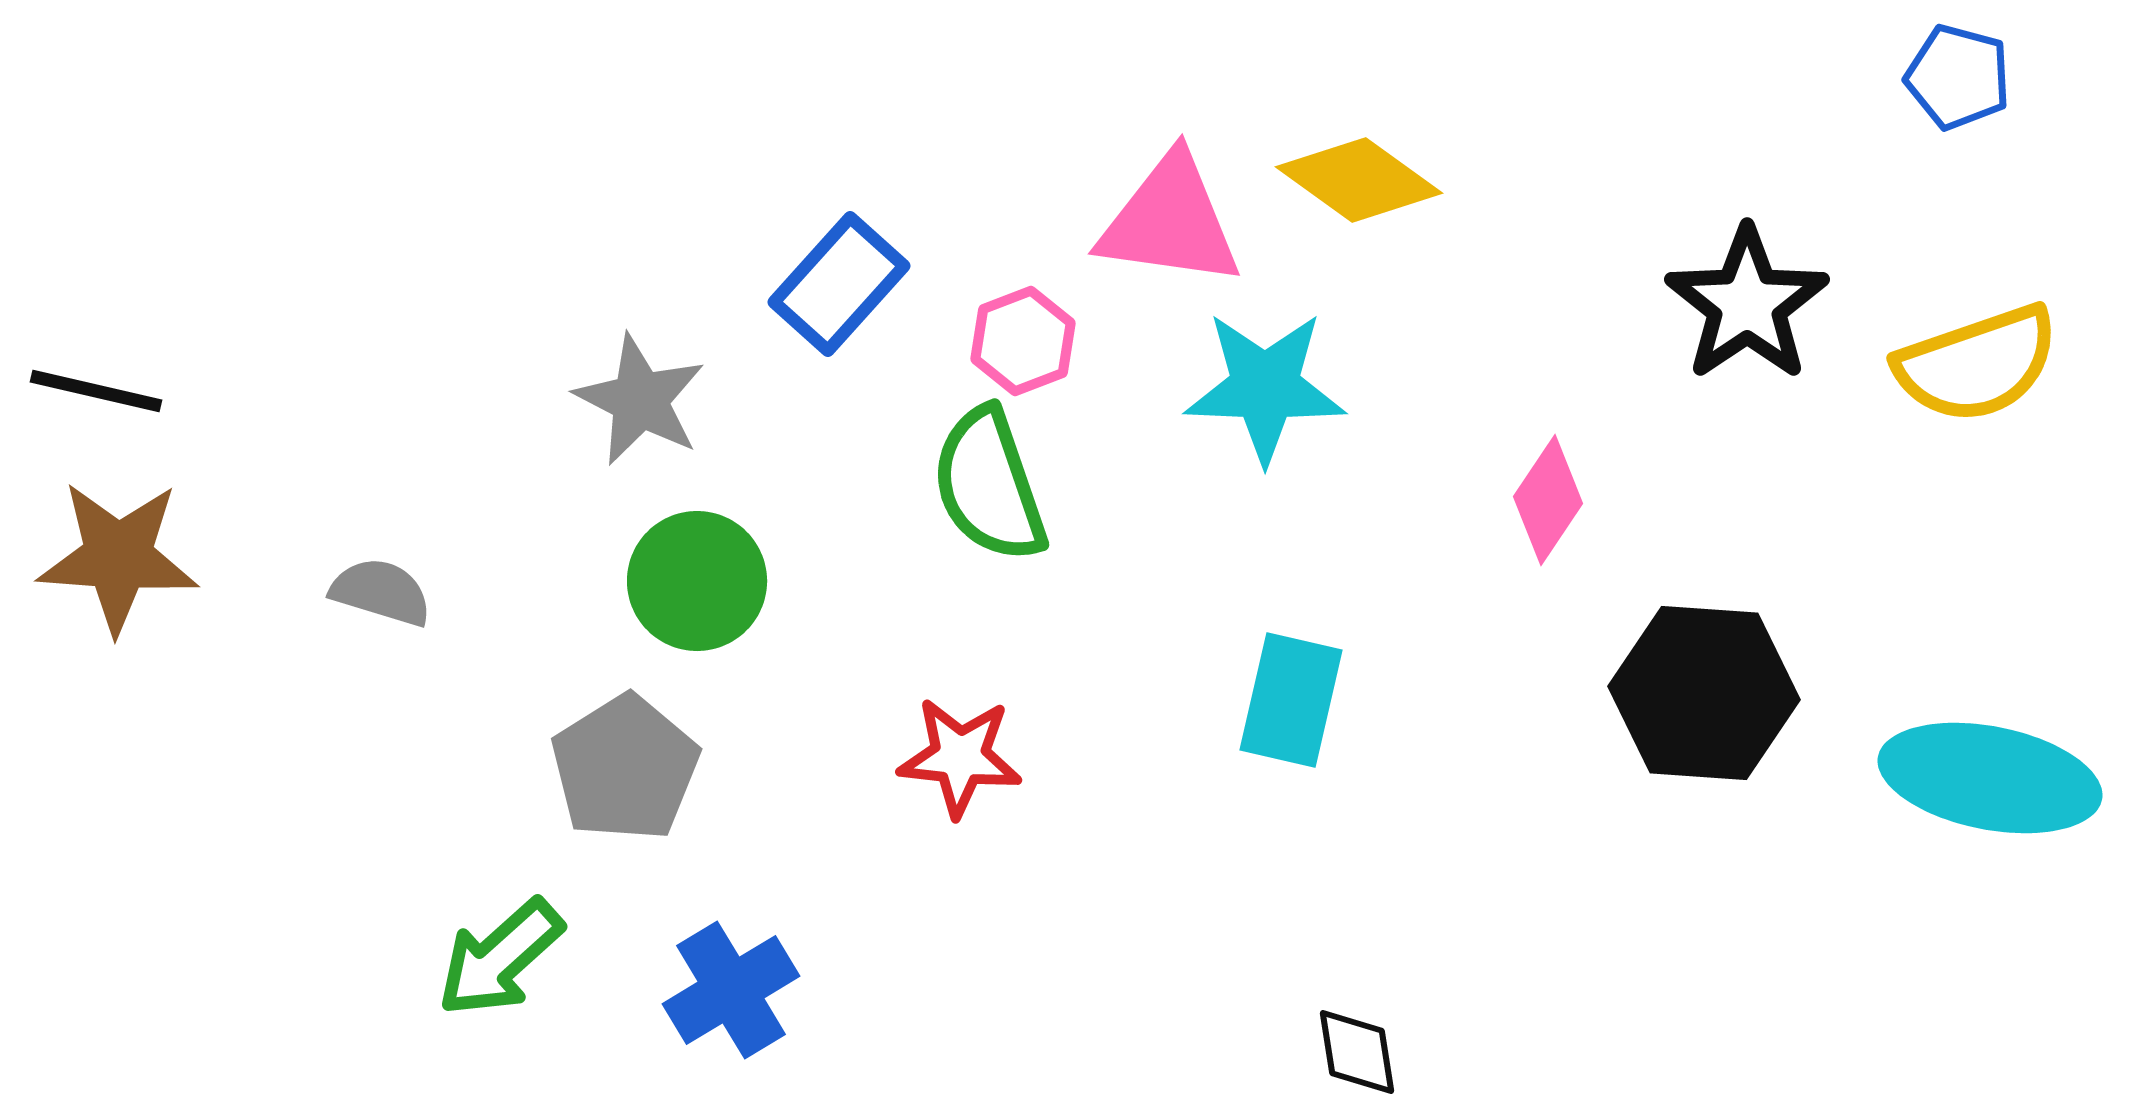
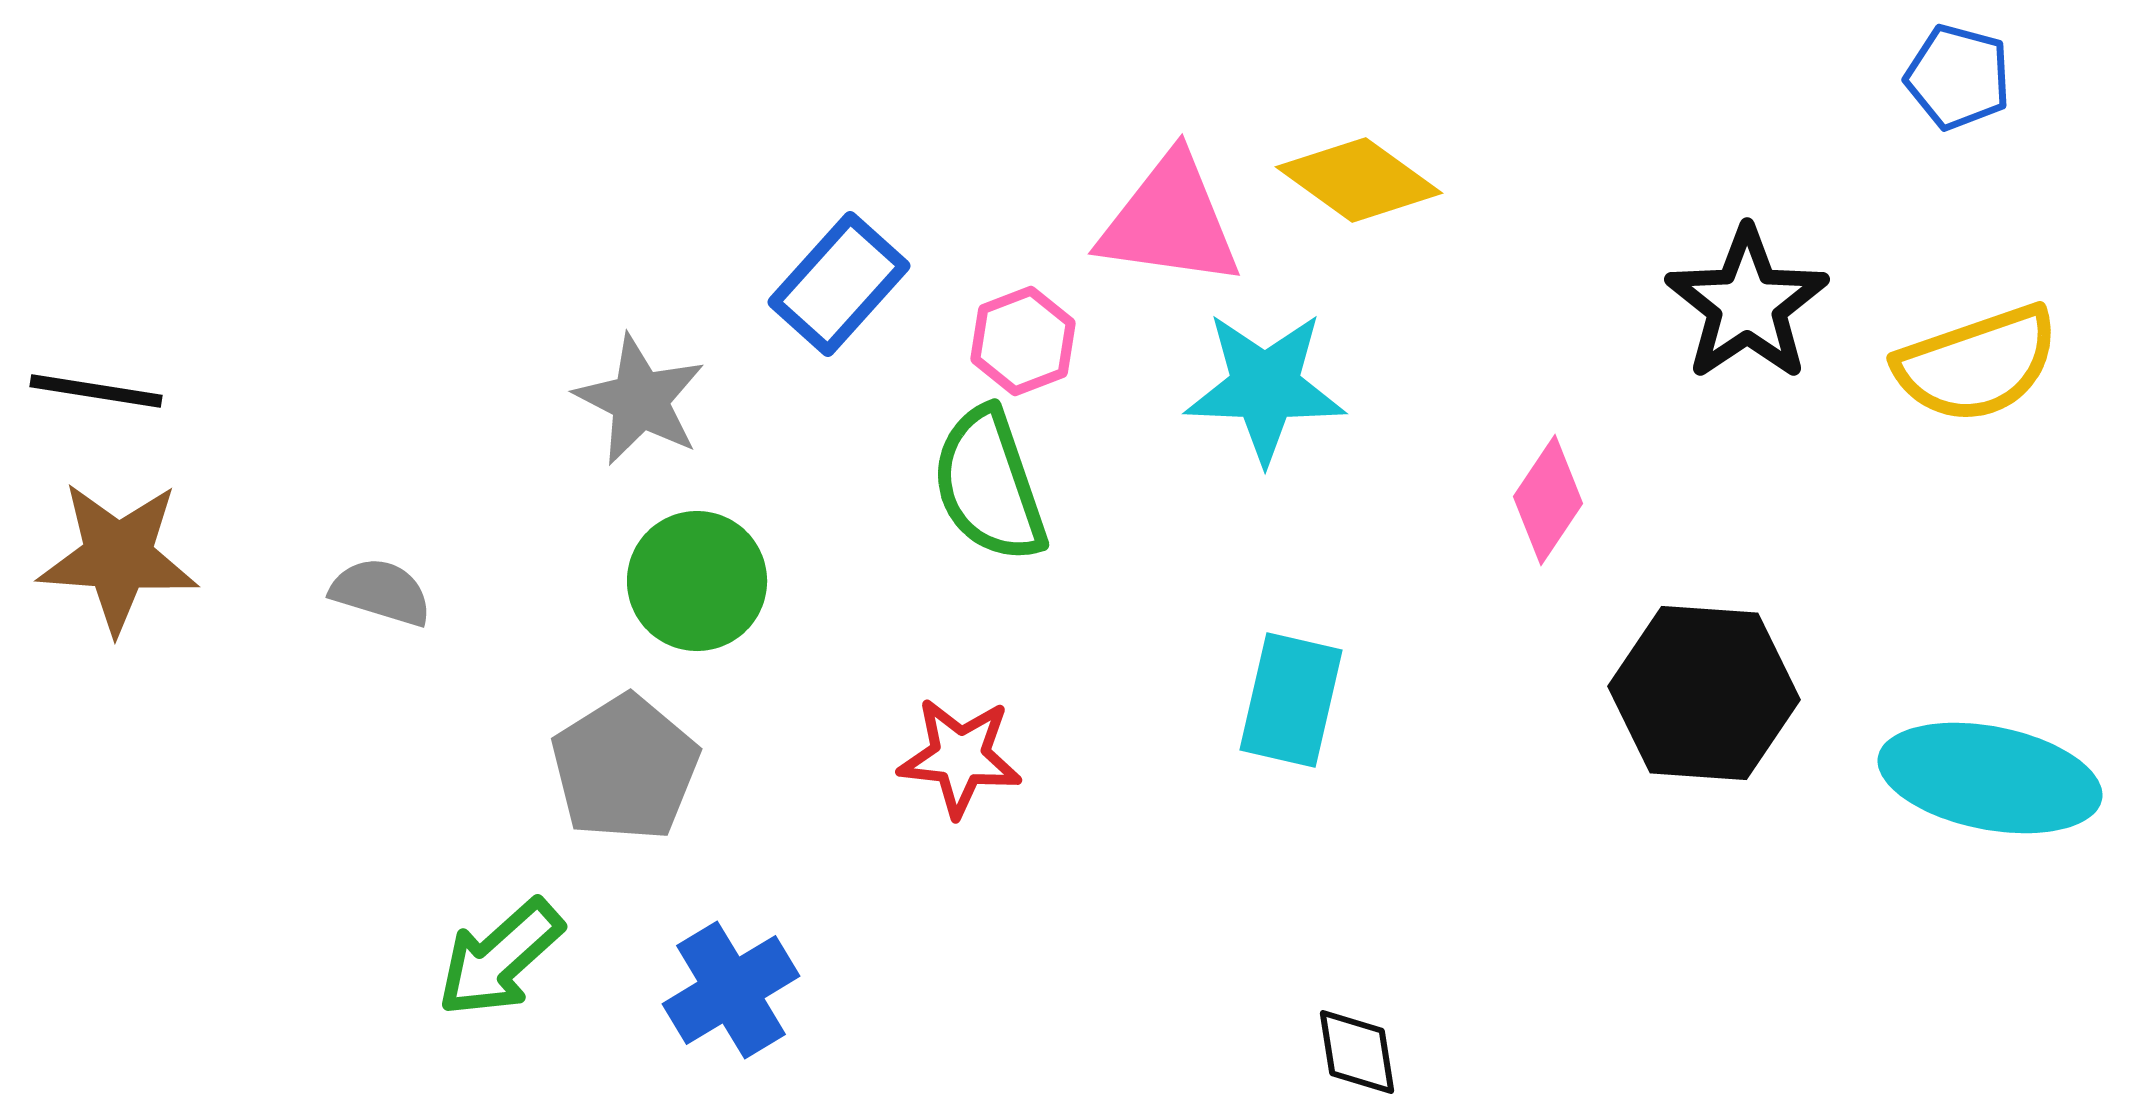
black line: rotated 4 degrees counterclockwise
